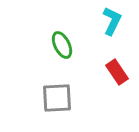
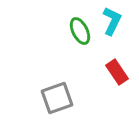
green ellipse: moved 18 px right, 14 px up
gray square: rotated 16 degrees counterclockwise
